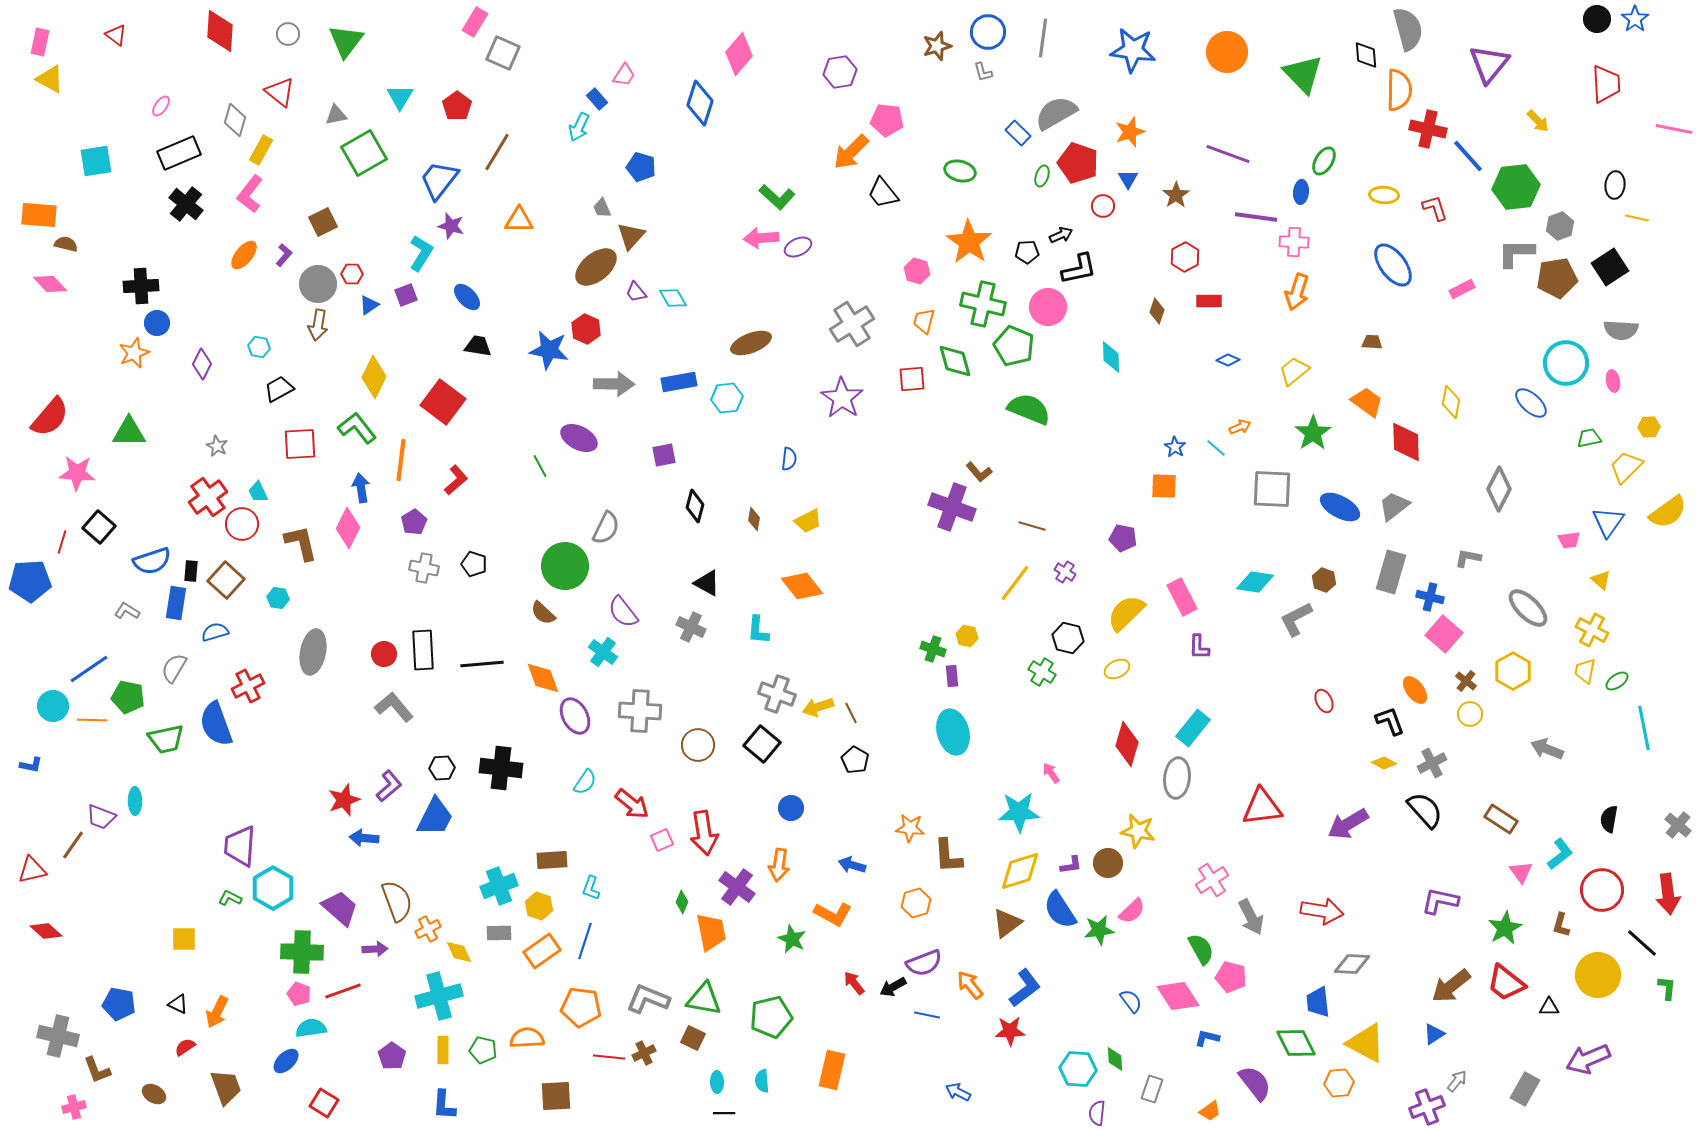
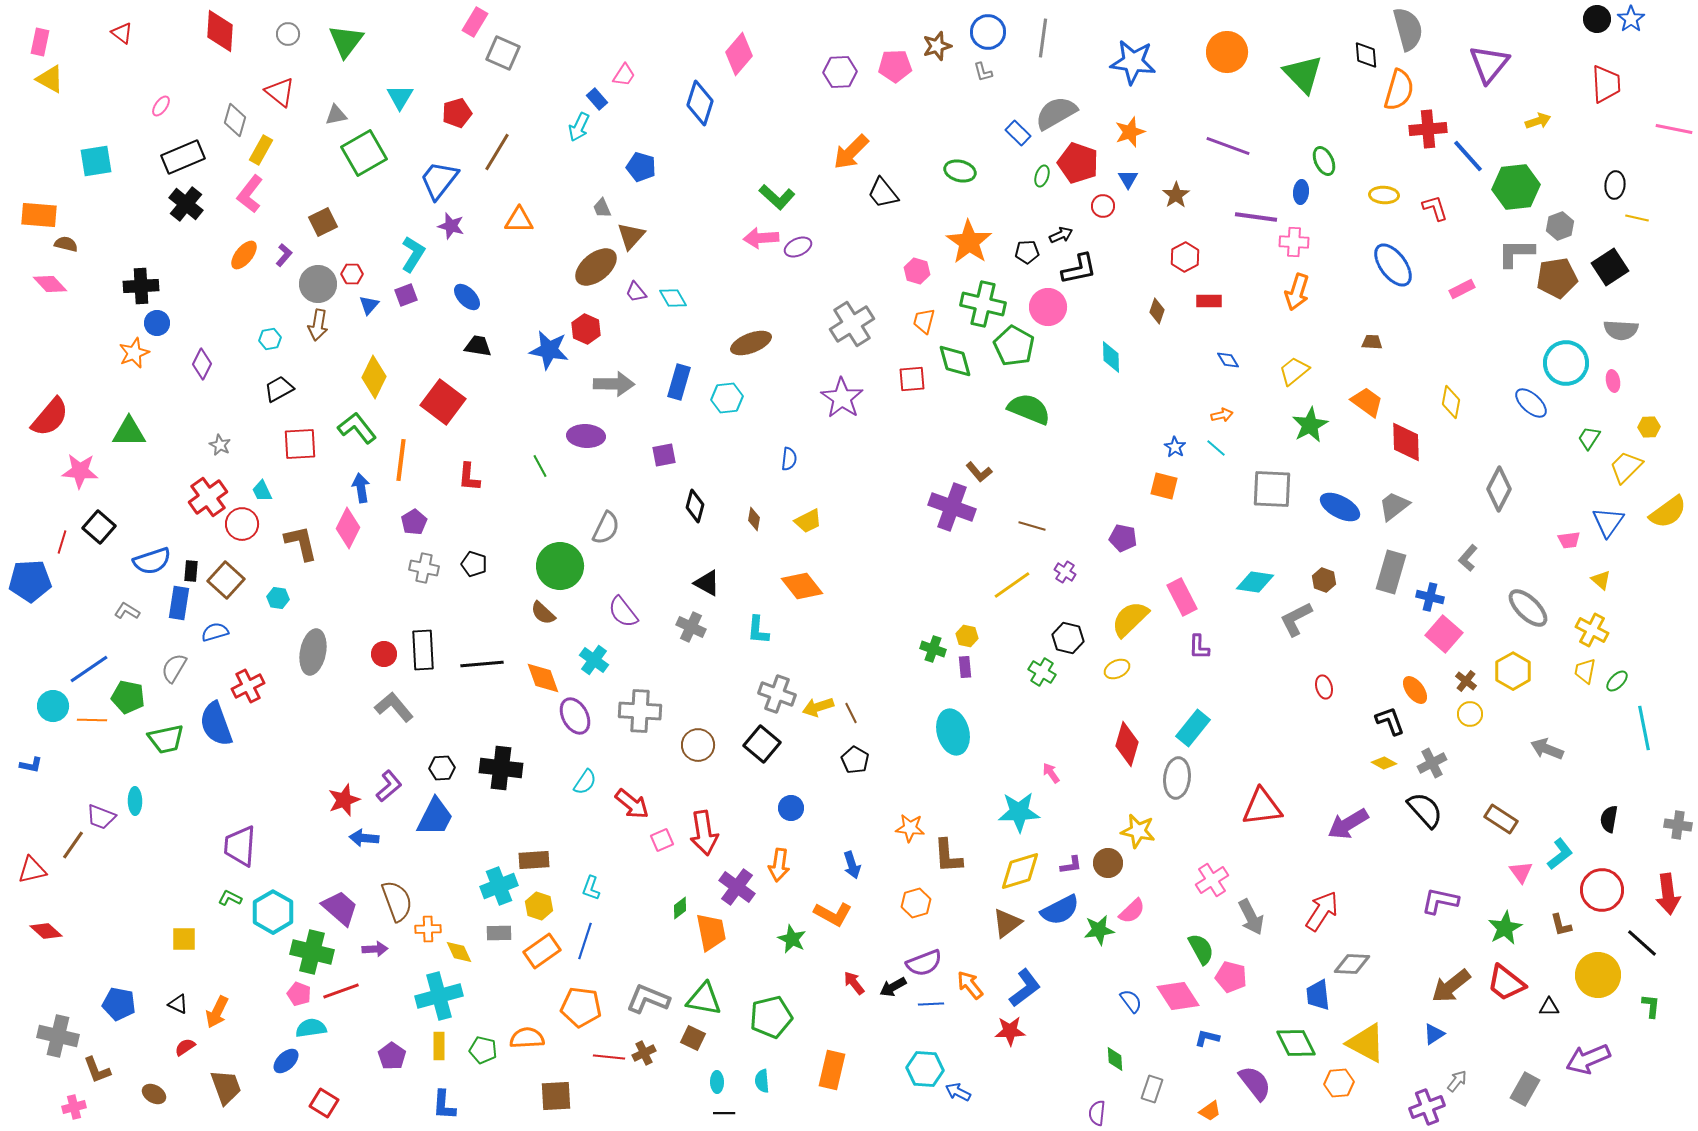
blue star at (1635, 19): moved 4 px left
red triangle at (116, 35): moved 6 px right, 2 px up
blue star at (1133, 50): moved 12 px down
purple hexagon at (840, 72): rotated 8 degrees clockwise
orange semicircle at (1399, 90): rotated 15 degrees clockwise
red pentagon at (457, 106): moved 7 px down; rotated 20 degrees clockwise
pink pentagon at (887, 120): moved 8 px right, 54 px up; rotated 8 degrees counterclockwise
yellow arrow at (1538, 121): rotated 65 degrees counterclockwise
red cross at (1428, 129): rotated 18 degrees counterclockwise
black rectangle at (179, 153): moved 4 px right, 4 px down
purple line at (1228, 154): moved 8 px up
green ellipse at (1324, 161): rotated 56 degrees counterclockwise
cyan L-shape at (421, 253): moved 8 px left, 1 px down
blue triangle at (369, 305): rotated 15 degrees counterclockwise
green pentagon at (1014, 346): rotated 6 degrees clockwise
cyan hexagon at (259, 347): moved 11 px right, 8 px up; rotated 20 degrees counterclockwise
blue diamond at (1228, 360): rotated 35 degrees clockwise
blue rectangle at (679, 382): rotated 64 degrees counterclockwise
orange arrow at (1240, 427): moved 18 px left, 12 px up; rotated 10 degrees clockwise
green star at (1313, 433): moved 3 px left, 8 px up; rotated 6 degrees clockwise
purple ellipse at (579, 438): moved 7 px right, 2 px up; rotated 24 degrees counterclockwise
green trapezoid at (1589, 438): rotated 45 degrees counterclockwise
gray star at (217, 446): moved 3 px right, 1 px up
pink star at (77, 473): moved 3 px right, 2 px up
red L-shape at (456, 480): moved 13 px right, 3 px up; rotated 136 degrees clockwise
orange square at (1164, 486): rotated 12 degrees clockwise
cyan trapezoid at (258, 492): moved 4 px right, 1 px up
gray L-shape at (1468, 558): rotated 60 degrees counterclockwise
green circle at (565, 566): moved 5 px left
yellow line at (1015, 583): moved 3 px left, 2 px down; rotated 18 degrees clockwise
blue rectangle at (176, 603): moved 3 px right
yellow semicircle at (1126, 613): moved 4 px right, 6 px down
cyan cross at (603, 652): moved 9 px left, 8 px down
purple rectangle at (952, 676): moved 13 px right, 9 px up
green ellipse at (1617, 681): rotated 10 degrees counterclockwise
red ellipse at (1324, 701): moved 14 px up; rotated 10 degrees clockwise
gray cross at (1678, 825): rotated 32 degrees counterclockwise
brown rectangle at (552, 860): moved 18 px left
blue arrow at (852, 865): rotated 124 degrees counterclockwise
cyan hexagon at (273, 888): moved 24 px down
green diamond at (682, 902): moved 2 px left, 6 px down; rotated 30 degrees clockwise
blue semicircle at (1060, 910): rotated 84 degrees counterclockwise
red arrow at (1322, 911): rotated 66 degrees counterclockwise
brown L-shape at (1561, 925): rotated 30 degrees counterclockwise
orange cross at (428, 929): rotated 25 degrees clockwise
green cross at (302, 952): moved 10 px right; rotated 12 degrees clockwise
green L-shape at (1667, 988): moved 16 px left, 18 px down
red line at (343, 991): moved 2 px left
blue trapezoid at (1318, 1002): moved 7 px up
blue line at (927, 1015): moved 4 px right, 11 px up; rotated 15 degrees counterclockwise
yellow rectangle at (443, 1050): moved 4 px left, 4 px up
cyan hexagon at (1078, 1069): moved 153 px left
